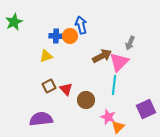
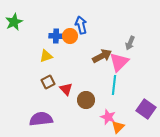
brown square: moved 1 px left, 4 px up
purple square: rotated 30 degrees counterclockwise
